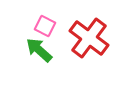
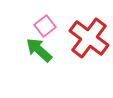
pink square: rotated 25 degrees clockwise
